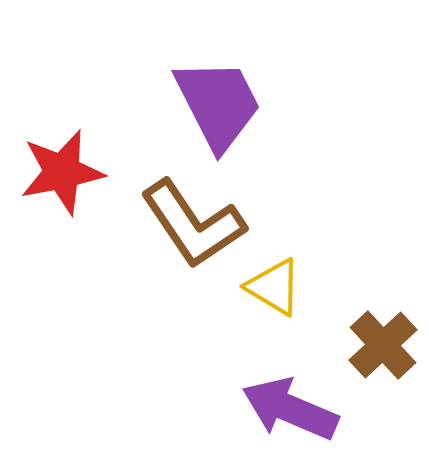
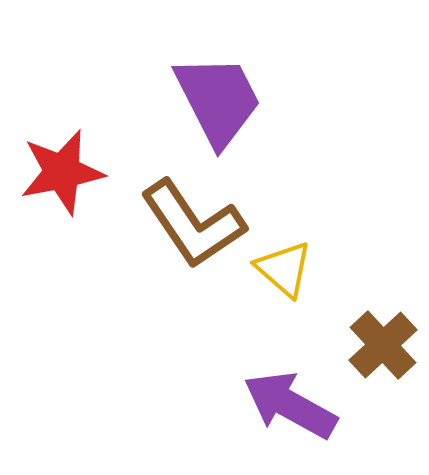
purple trapezoid: moved 4 px up
yellow triangle: moved 10 px right, 18 px up; rotated 10 degrees clockwise
purple arrow: moved 4 px up; rotated 6 degrees clockwise
